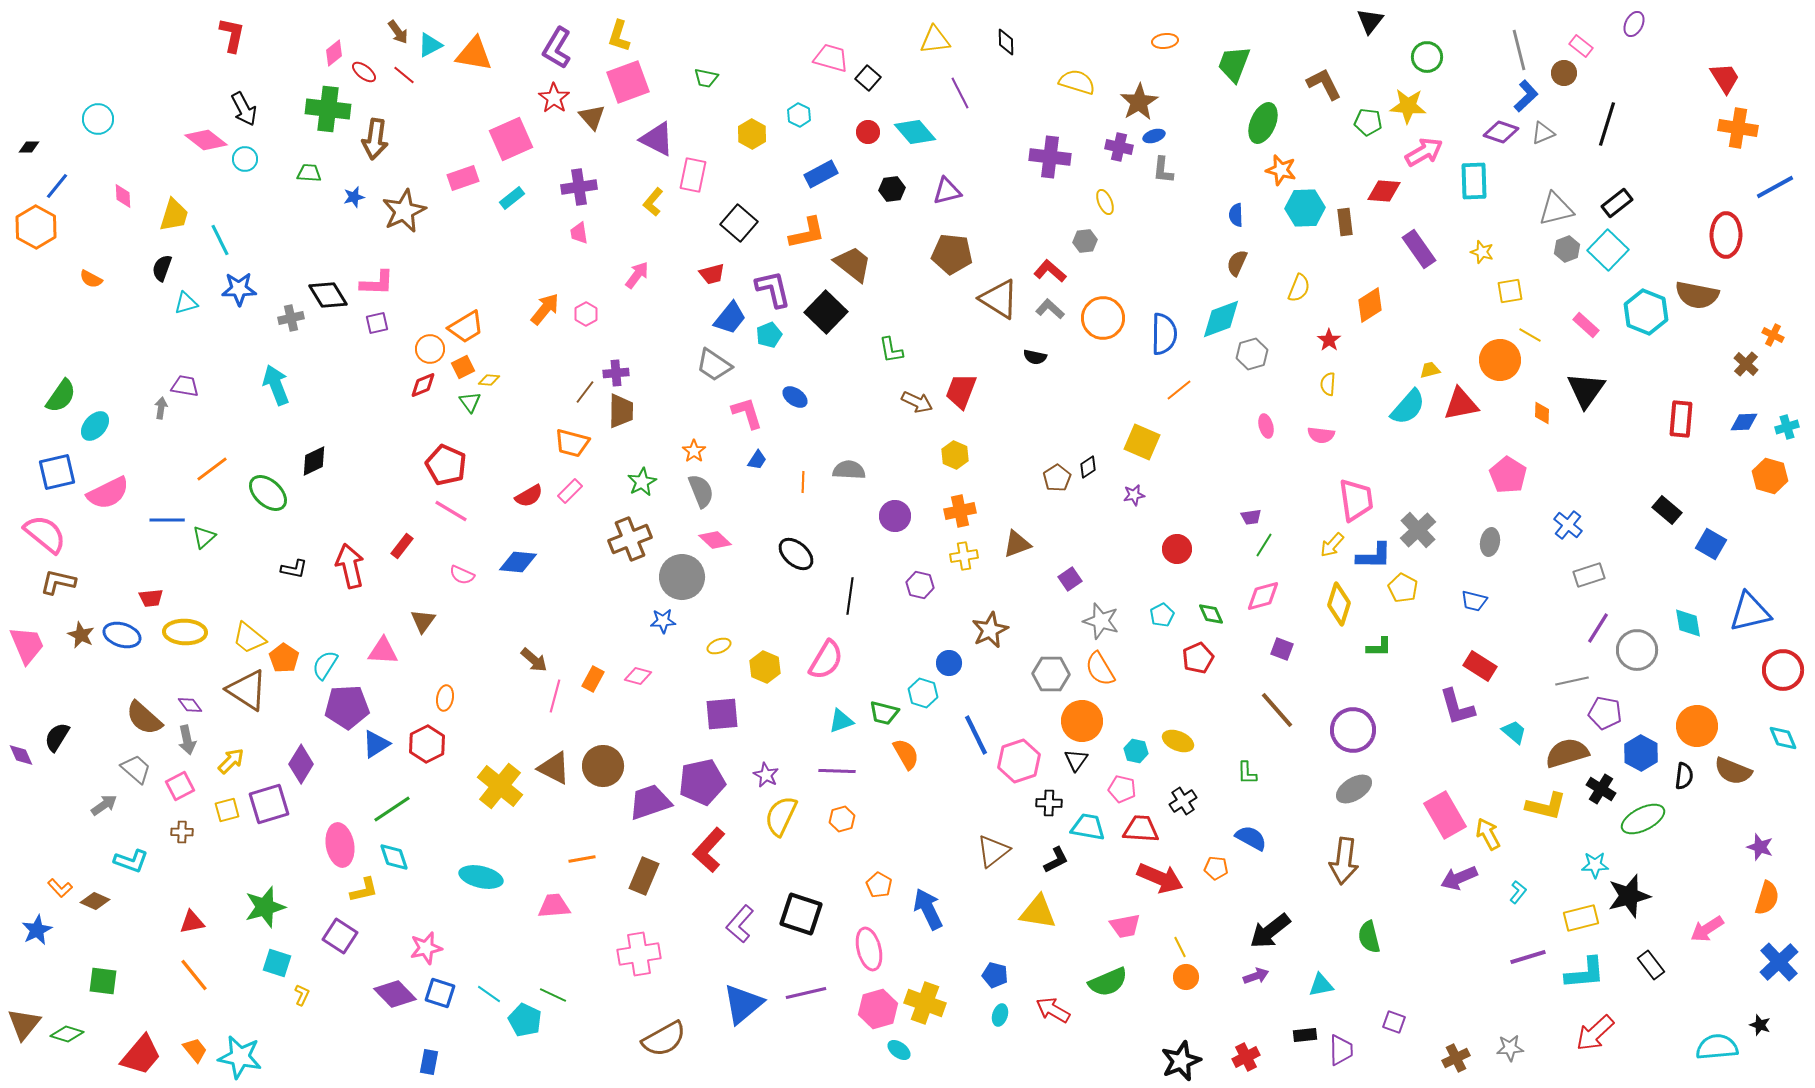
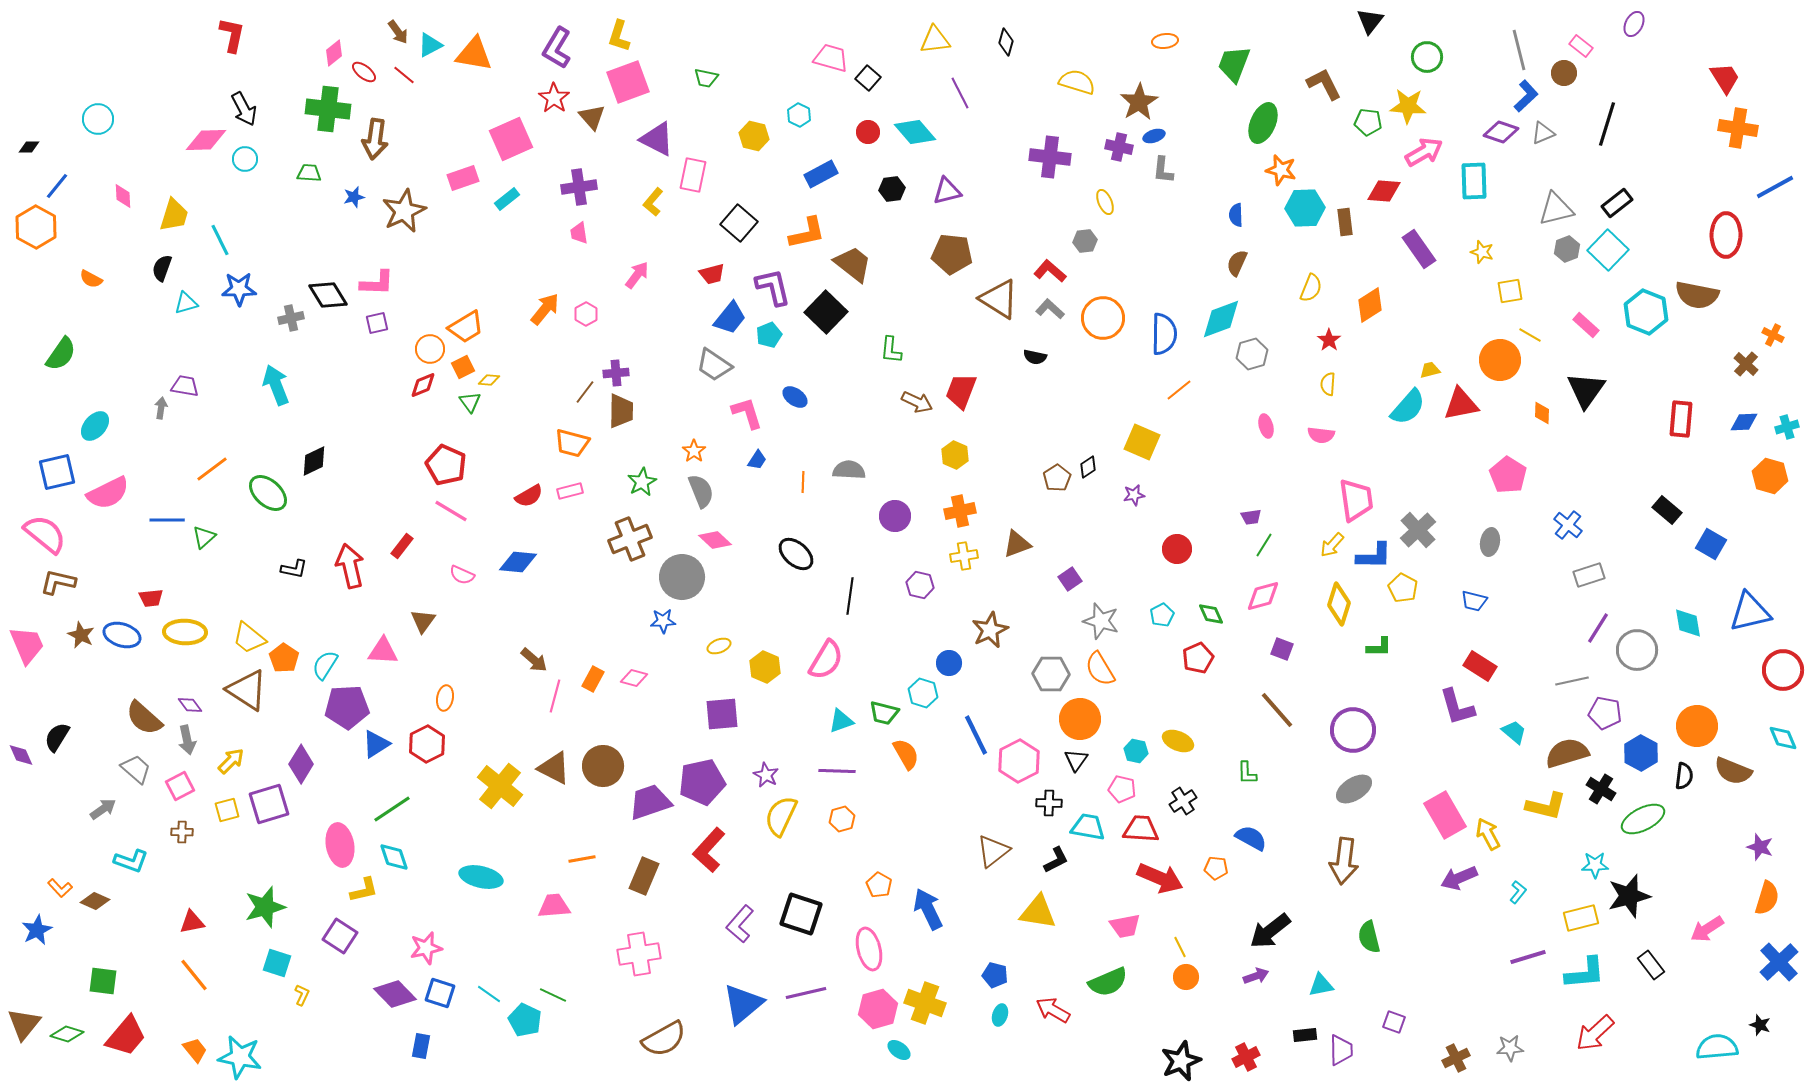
black diamond at (1006, 42): rotated 16 degrees clockwise
yellow hexagon at (752, 134): moved 2 px right, 2 px down; rotated 16 degrees counterclockwise
pink diamond at (206, 140): rotated 39 degrees counterclockwise
cyan rectangle at (512, 198): moved 5 px left, 1 px down
yellow semicircle at (1299, 288): moved 12 px right
purple L-shape at (773, 289): moved 2 px up
green L-shape at (891, 350): rotated 16 degrees clockwise
green semicircle at (61, 396): moved 42 px up
pink rectangle at (570, 491): rotated 30 degrees clockwise
pink diamond at (638, 676): moved 4 px left, 2 px down
orange circle at (1082, 721): moved 2 px left, 2 px up
pink hexagon at (1019, 761): rotated 9 degrees counterclockwise
gray arrow at (104, 805): moved 1 px left, 4 px down
red trapezoid at (141, 1055): moved 15 px left, 19 px up
blue rectangle at (429, 1062): moved 8 px left, 16 px up
